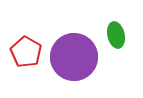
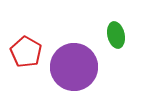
purple circle: moved 10 px down
